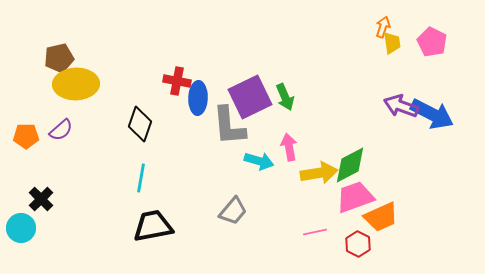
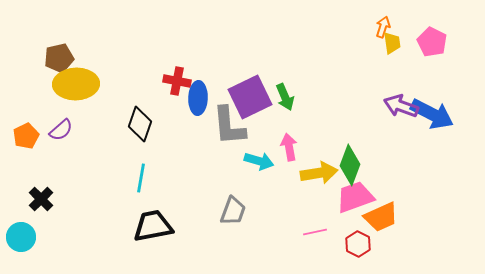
orange pentagon: rotated 25 degrees counterclockwise
green diamond: rotated 42 degrees counterclockwise
gray trapezoid: rotated 20 degrees counterclockwise
cyan circle: moved 9 px down
